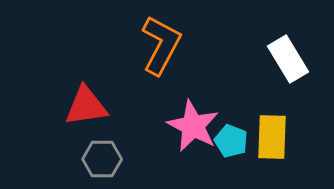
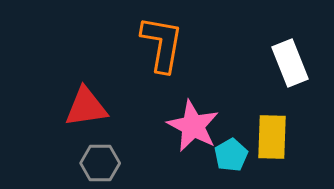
orange L-shape: moved 1 px right, 1 px up; rotated 18 degrees counterclockwise
white rectangle: moved 2 px right, 4 px down; rotated 9 degrees clockwise
red triangle: moved 1 px down
cyan pentagon: moved 14 px down; rotated 20 degrees clockwise
gray hexagon: moved 2 px left, 4 px down
